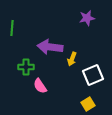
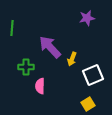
purple arrow: rotated 40 degrees clockwise
pink semicircle: rotated 35 degrees clockwise
